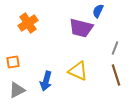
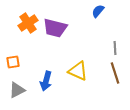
blue semicircle: rotated 16 degrees clockwise
purple trapezoid: moved 26 px left
gray line: rotated 24 degrees counterclockwise
brown line: moved 1 px left, 2 px up
